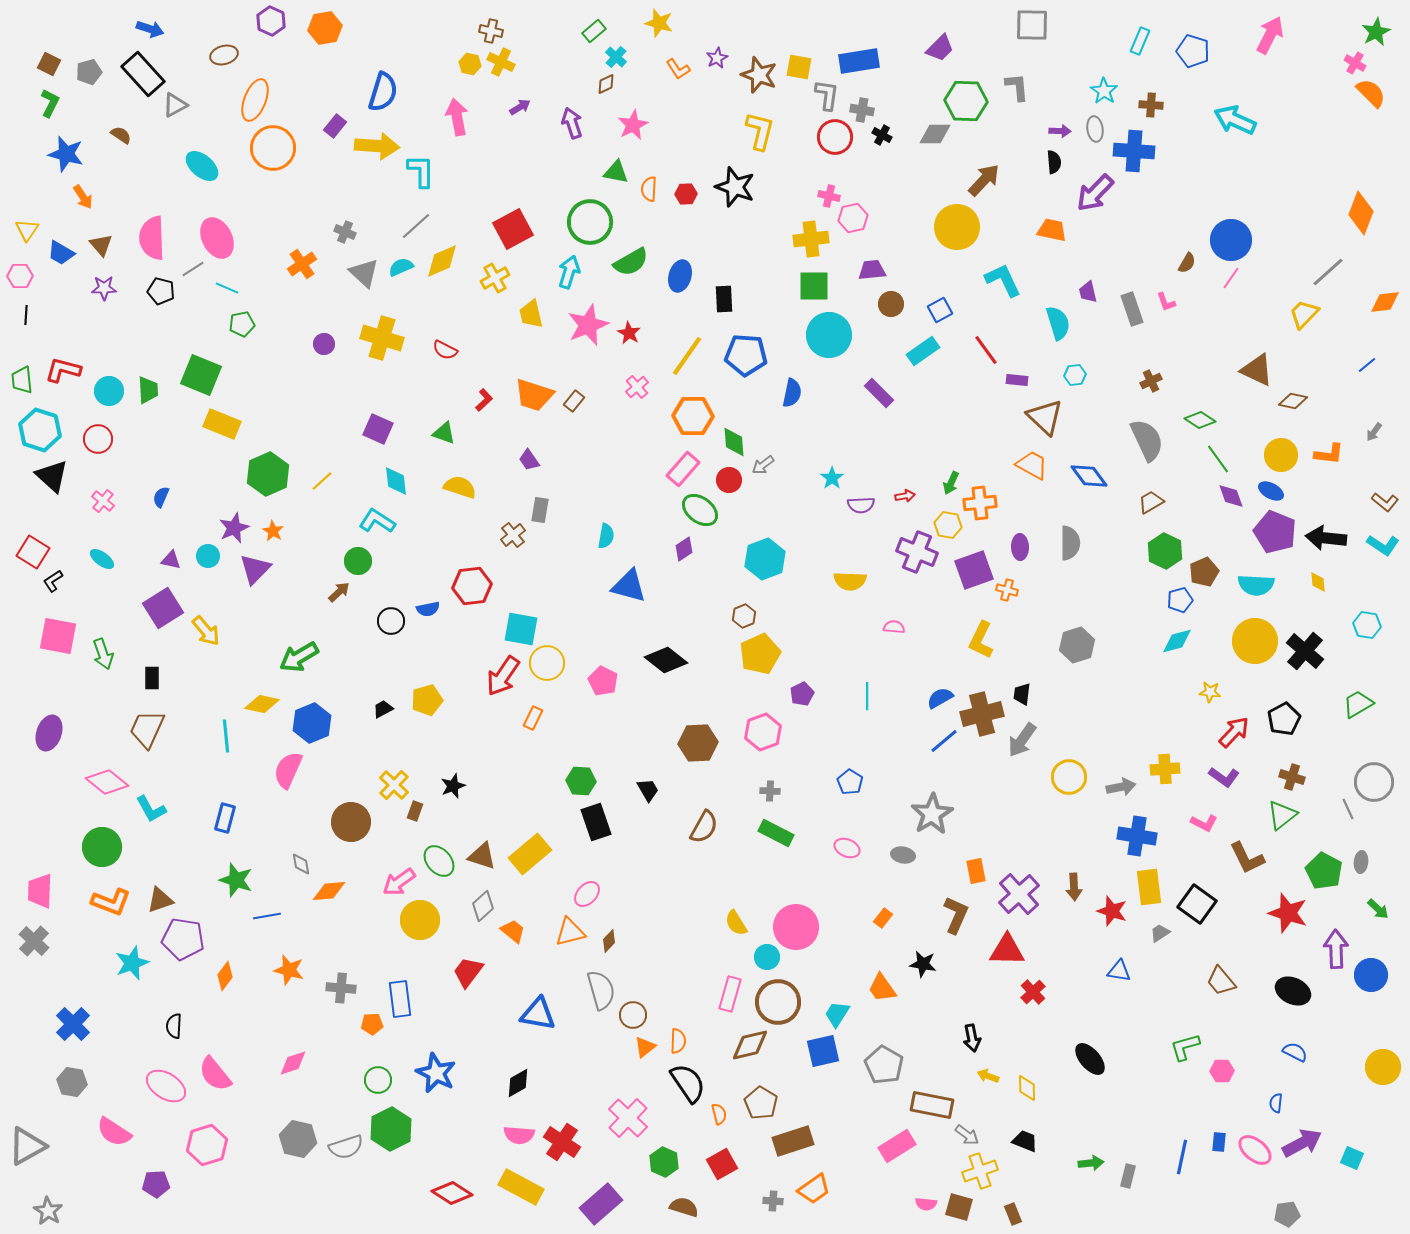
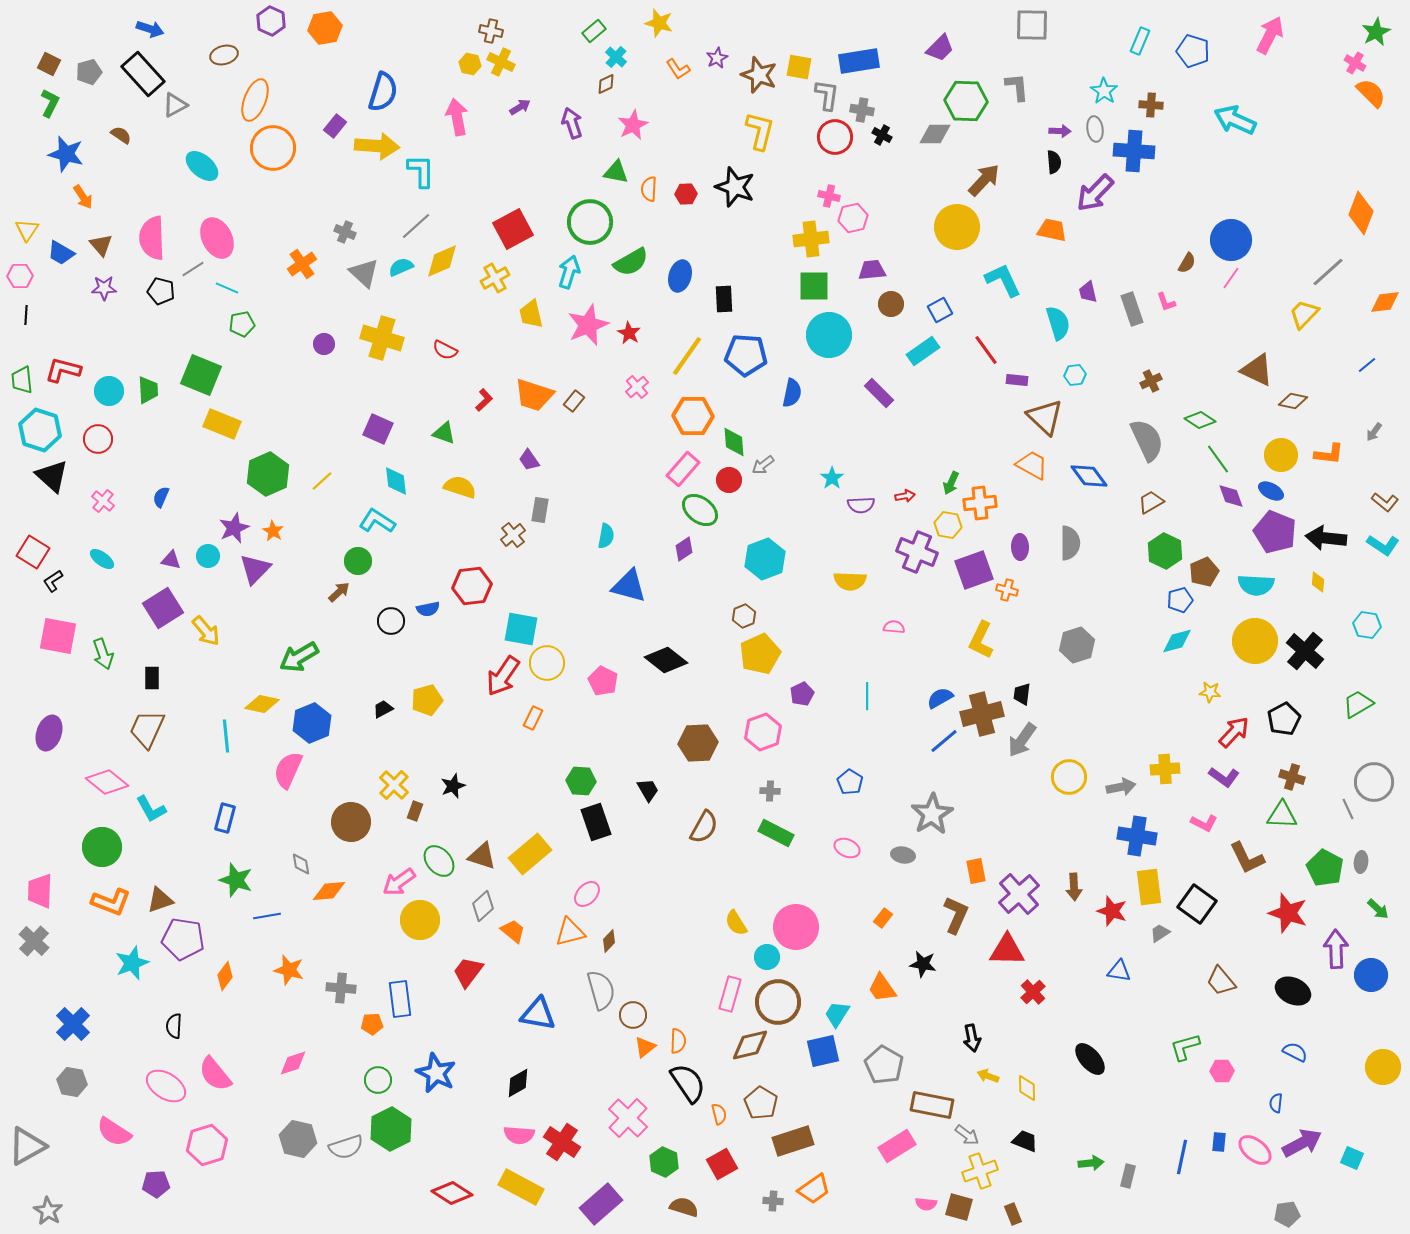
yellow diamond at (1318, 582): rotated 10 degrees clockwise
green triangle at (1282, 815): rotated 40 degrees clockwise
green pentagon at (1324, 871): moved 1 px right, 3 px up
